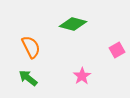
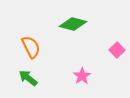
pink square: rotated 14 degrees counterclockwise
